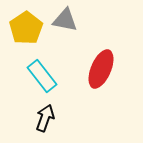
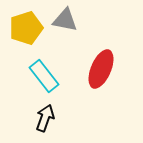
yellow pentagon: rotated 16 degrees clockwise
cyan rectangle: moved 2 px right
